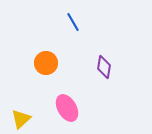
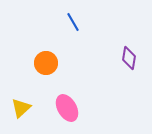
purple diamond: moved 25 px right, 9 px up
yellow triangle: moved 11 px up
